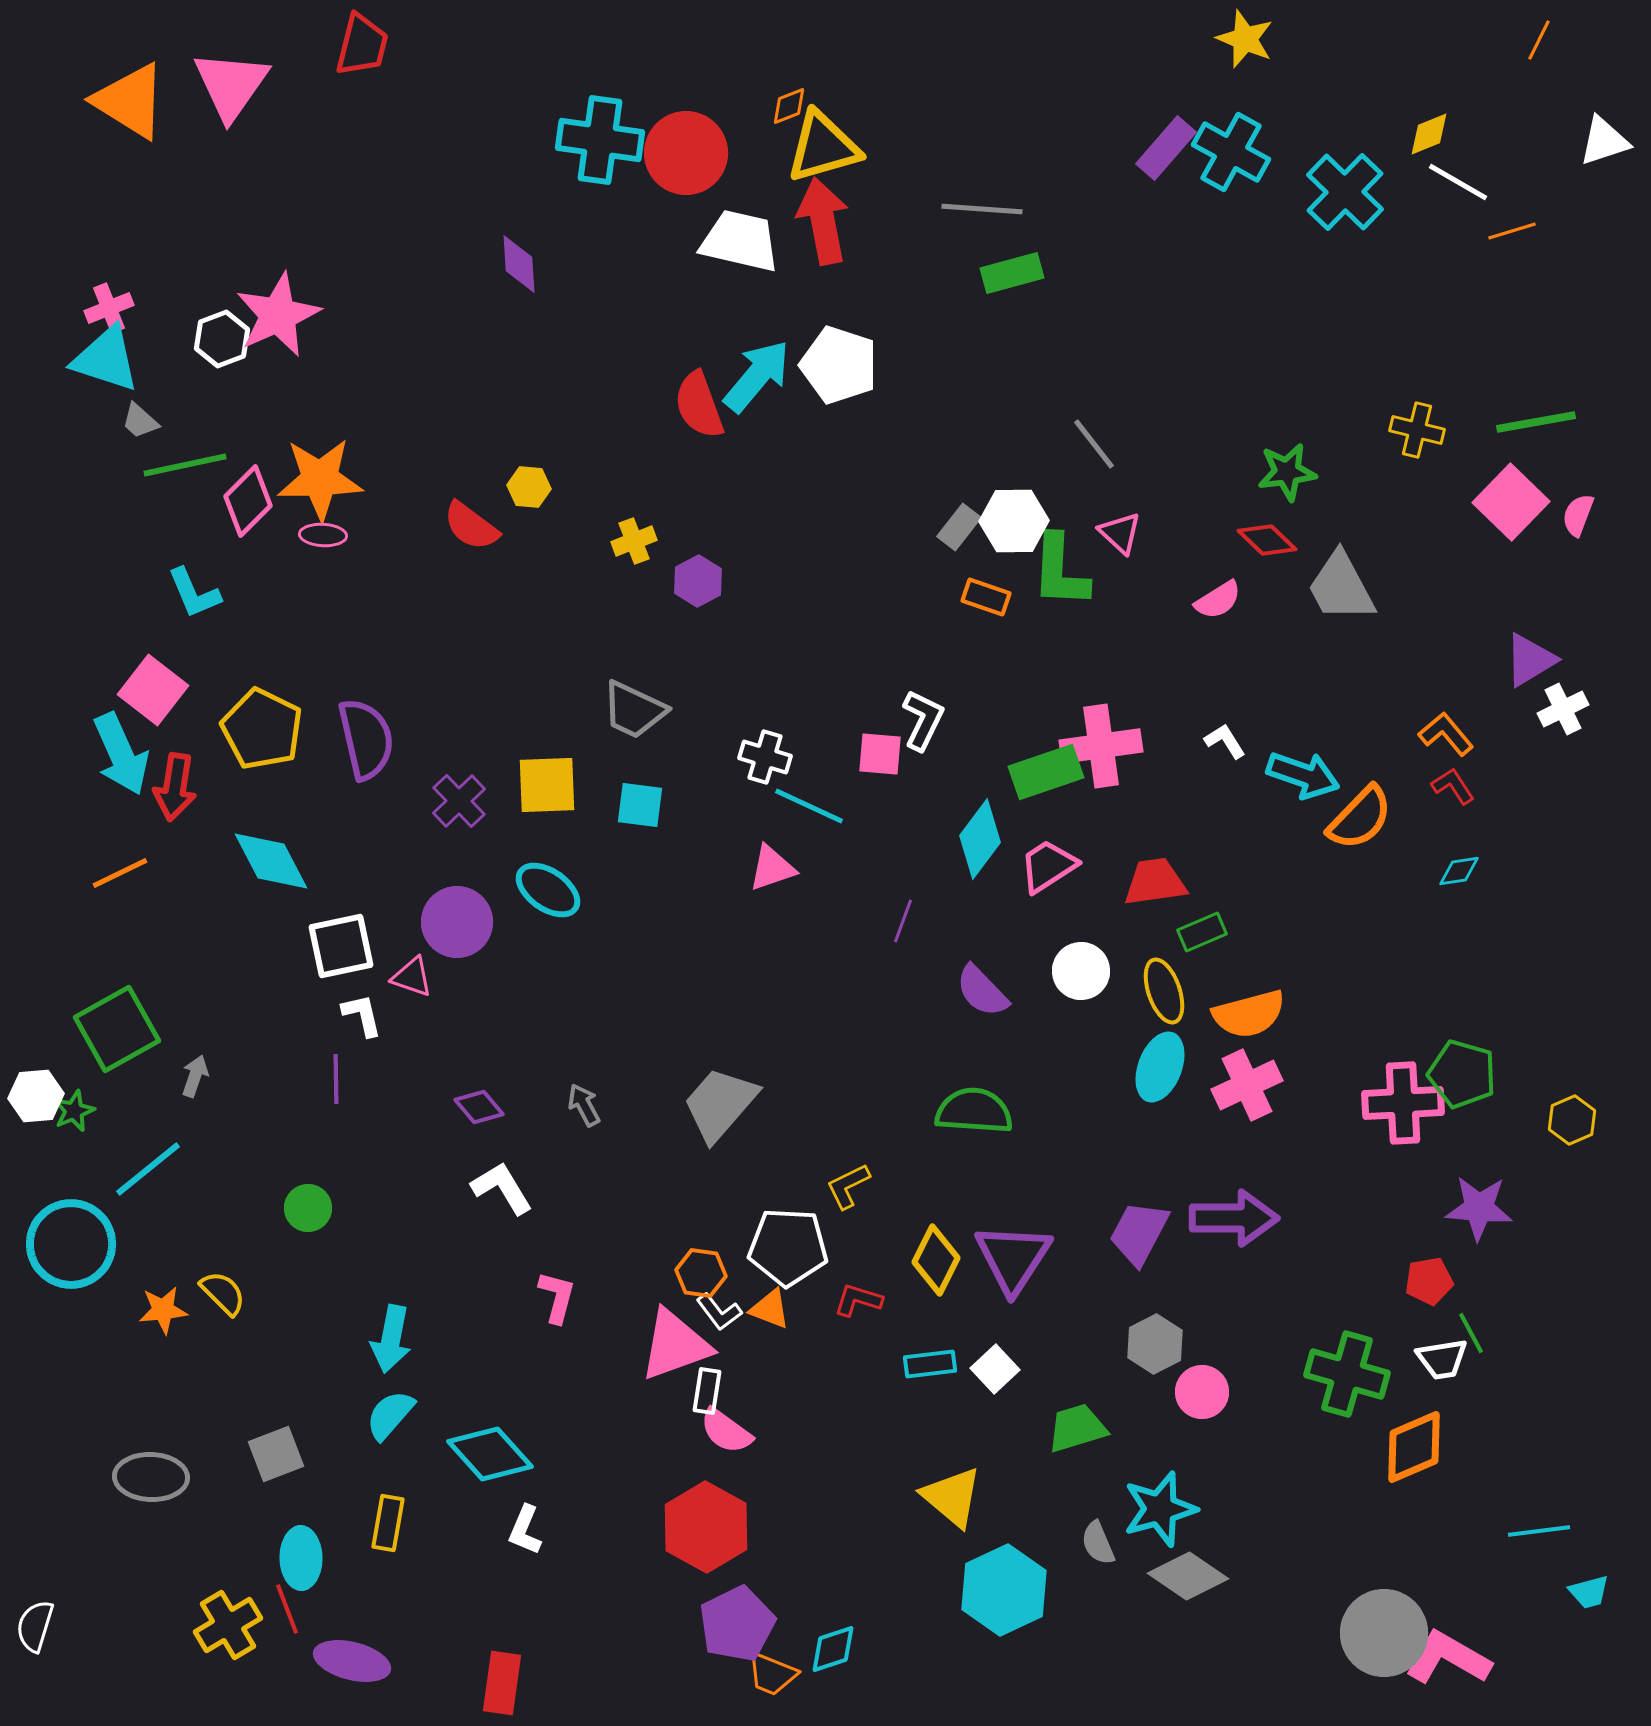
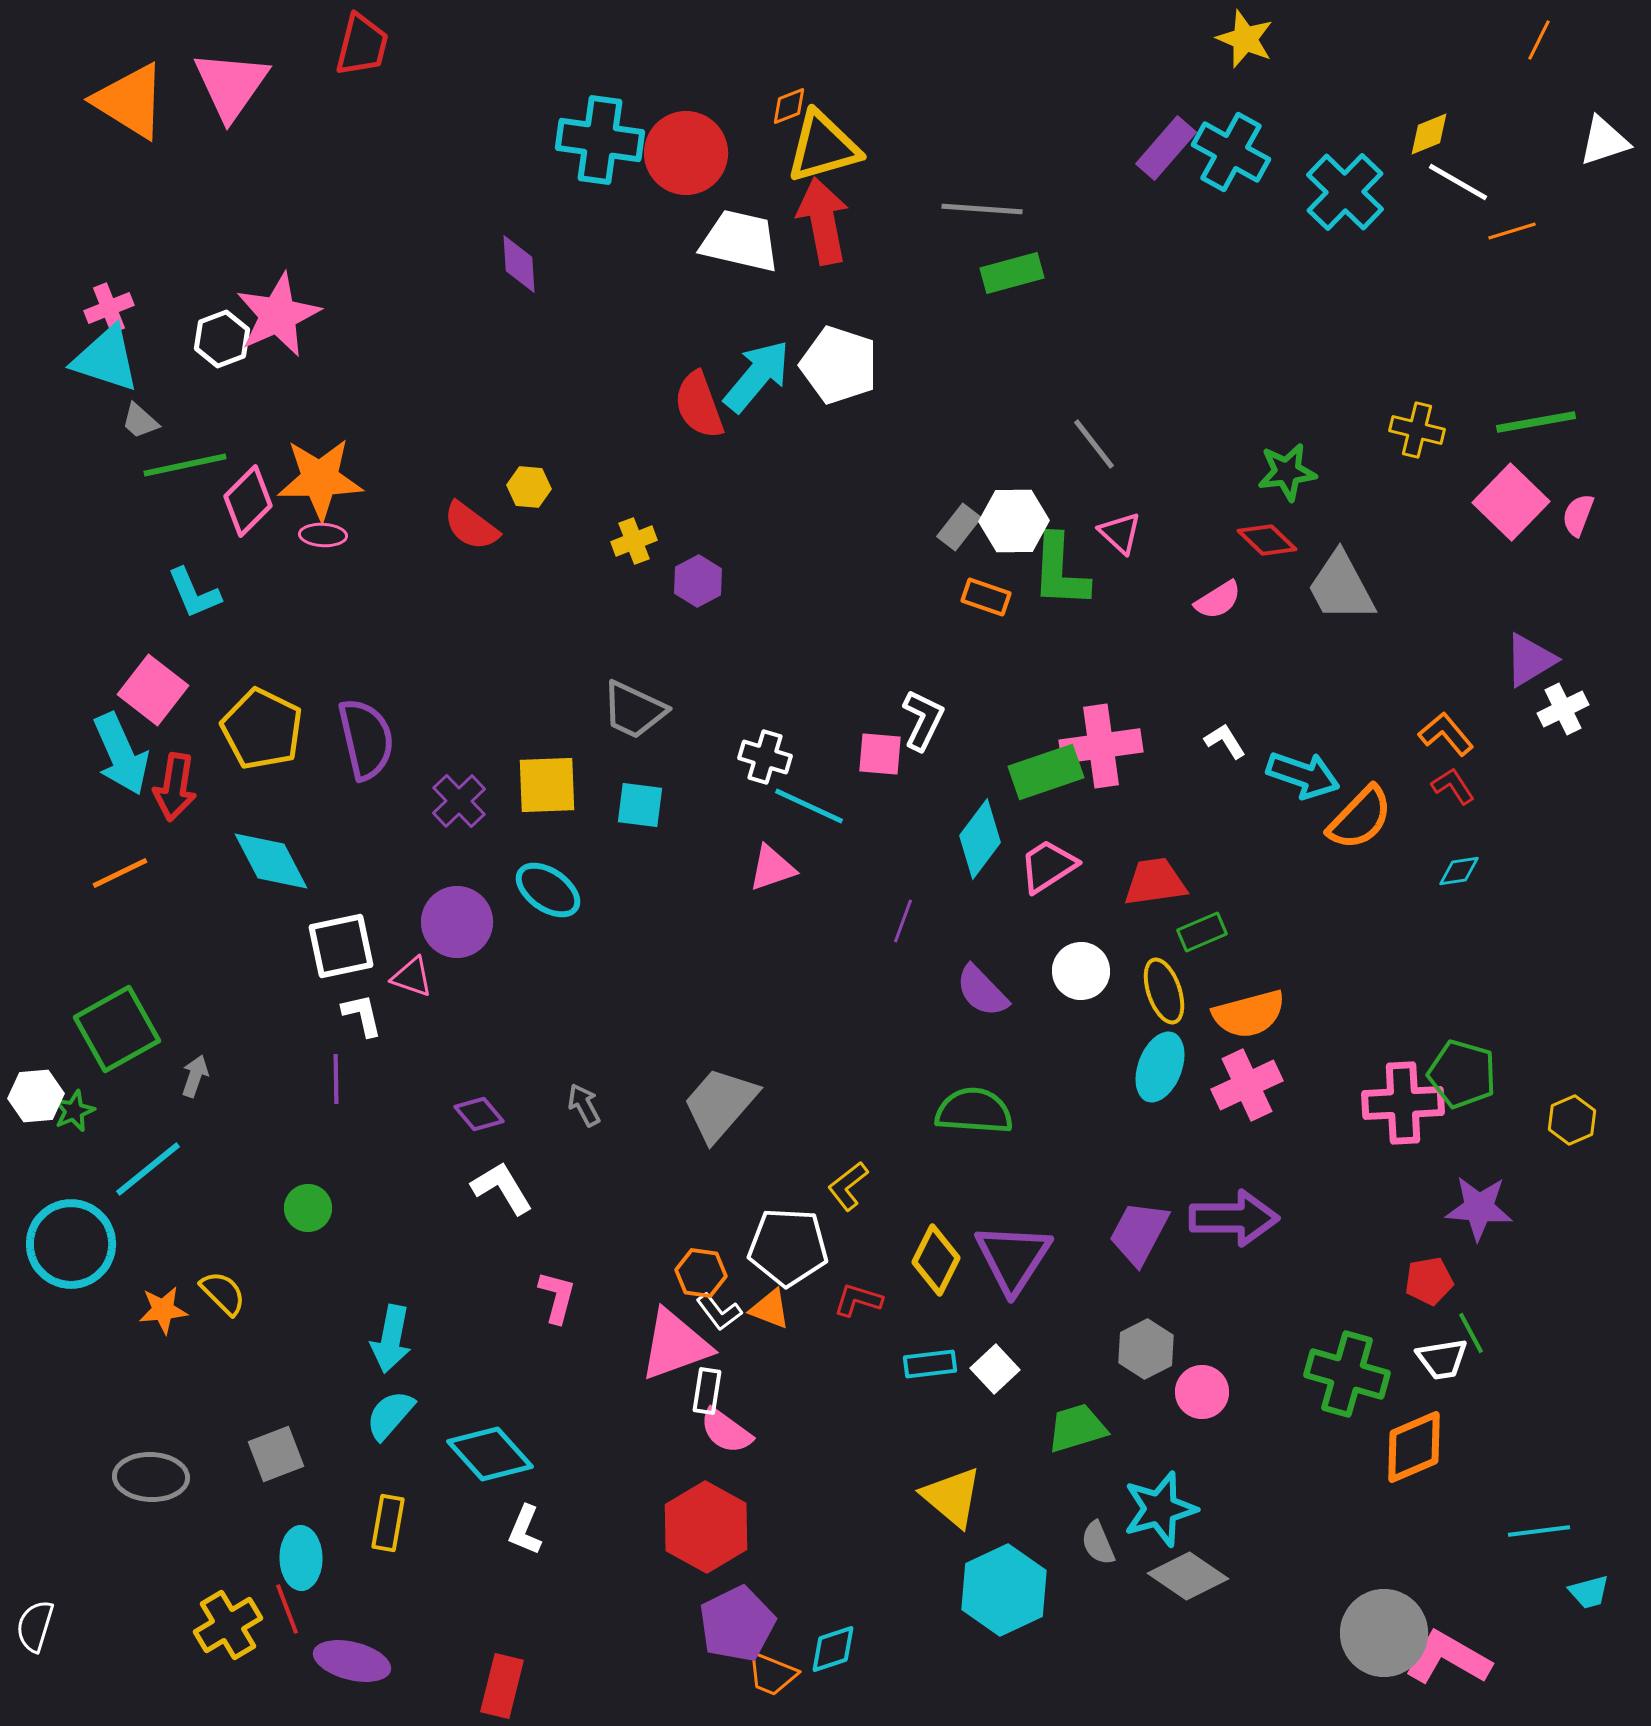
purple diamond at (479, 1107): moved 7 px down
yellow L-shape at (848, 1186): rotated 12 degrees counterclockwise
gray hexagon at (1155, 1344): moved 9 px left, 5 px down
red rectangle at (502, 1683): moved 3 px down; rotated 6 degrees clockwise
